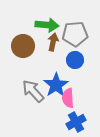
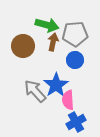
green arrow: rotated 10 degrees clockwise
gray arrow: moved 2 px right
pink semicircle: moved 2 px down
